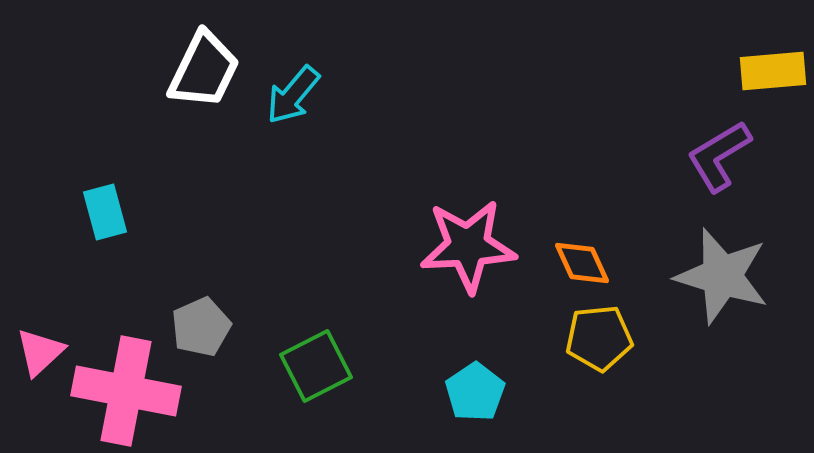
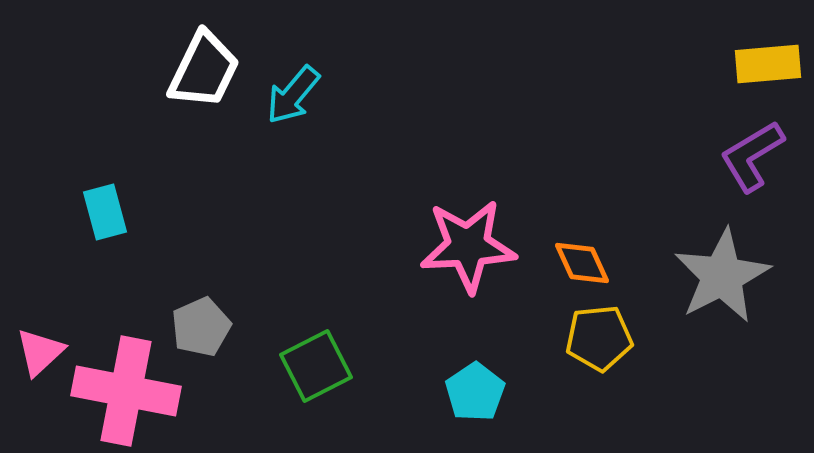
yellow rectangle: moved 5 px left, 7 px up
purple L-shape: moved 33 px right
gray star: rotated 28 degrees clockwise
